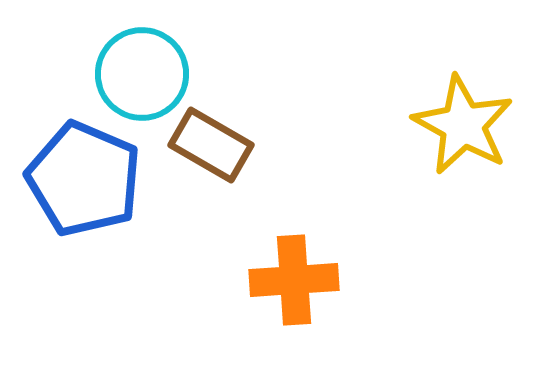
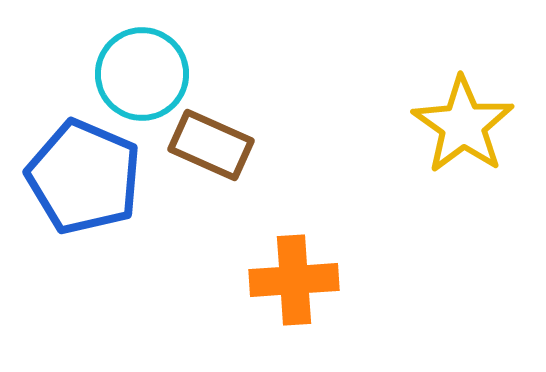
yellow star: rotated 6 degrees clockwise
brown rectangle: rotated 6 degrees counterclockwise
blue pentagon: moved 2 px up
